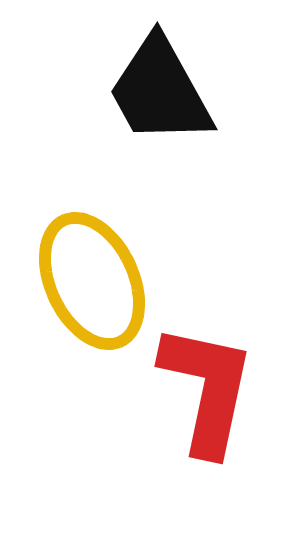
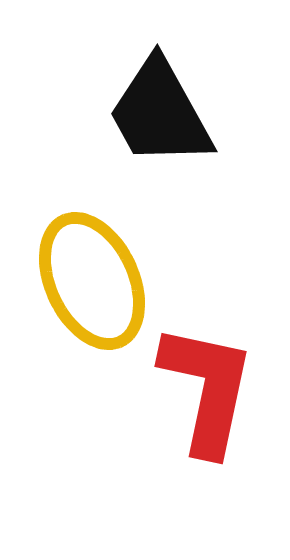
black trapezoid: moved 22 px down
